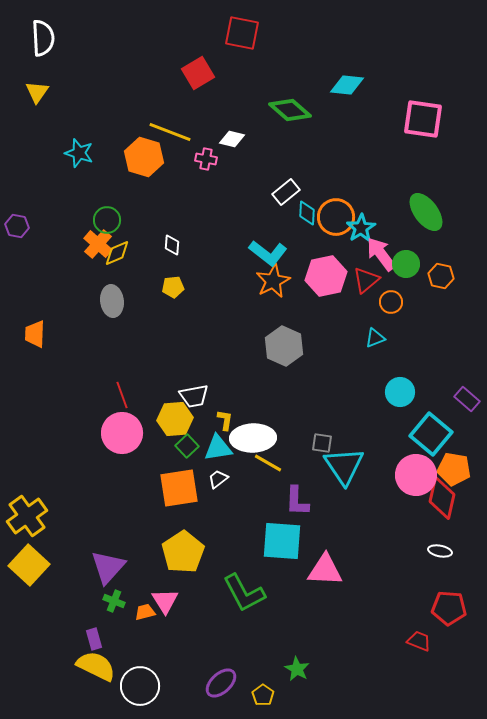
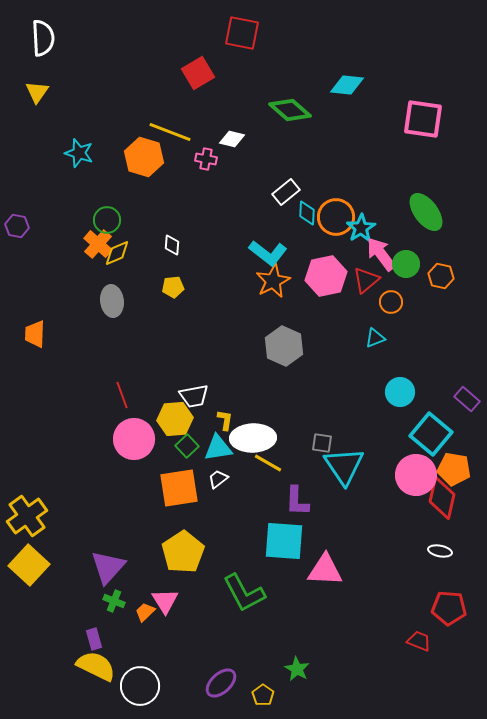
pink circle at (122, 433): moved 12 px right, 6 px down
cyan square at (282, 541): moved 2 px right
orange trapezoid at (145, 612): rotated 30 degrees counterclockwise
